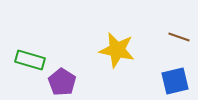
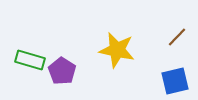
brown line: moved 2 px left; rotated 65 degrees counterclockwise
purple pentagon: moved 11 px up
